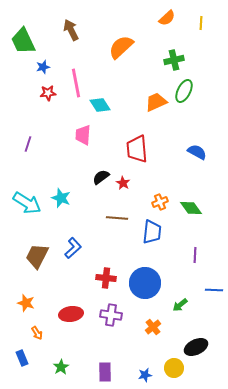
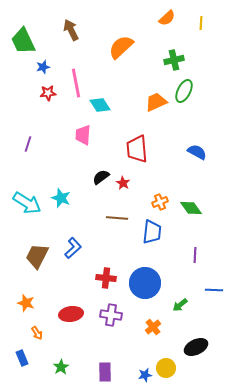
yellow circle at (174, 368): moved 8 px left
